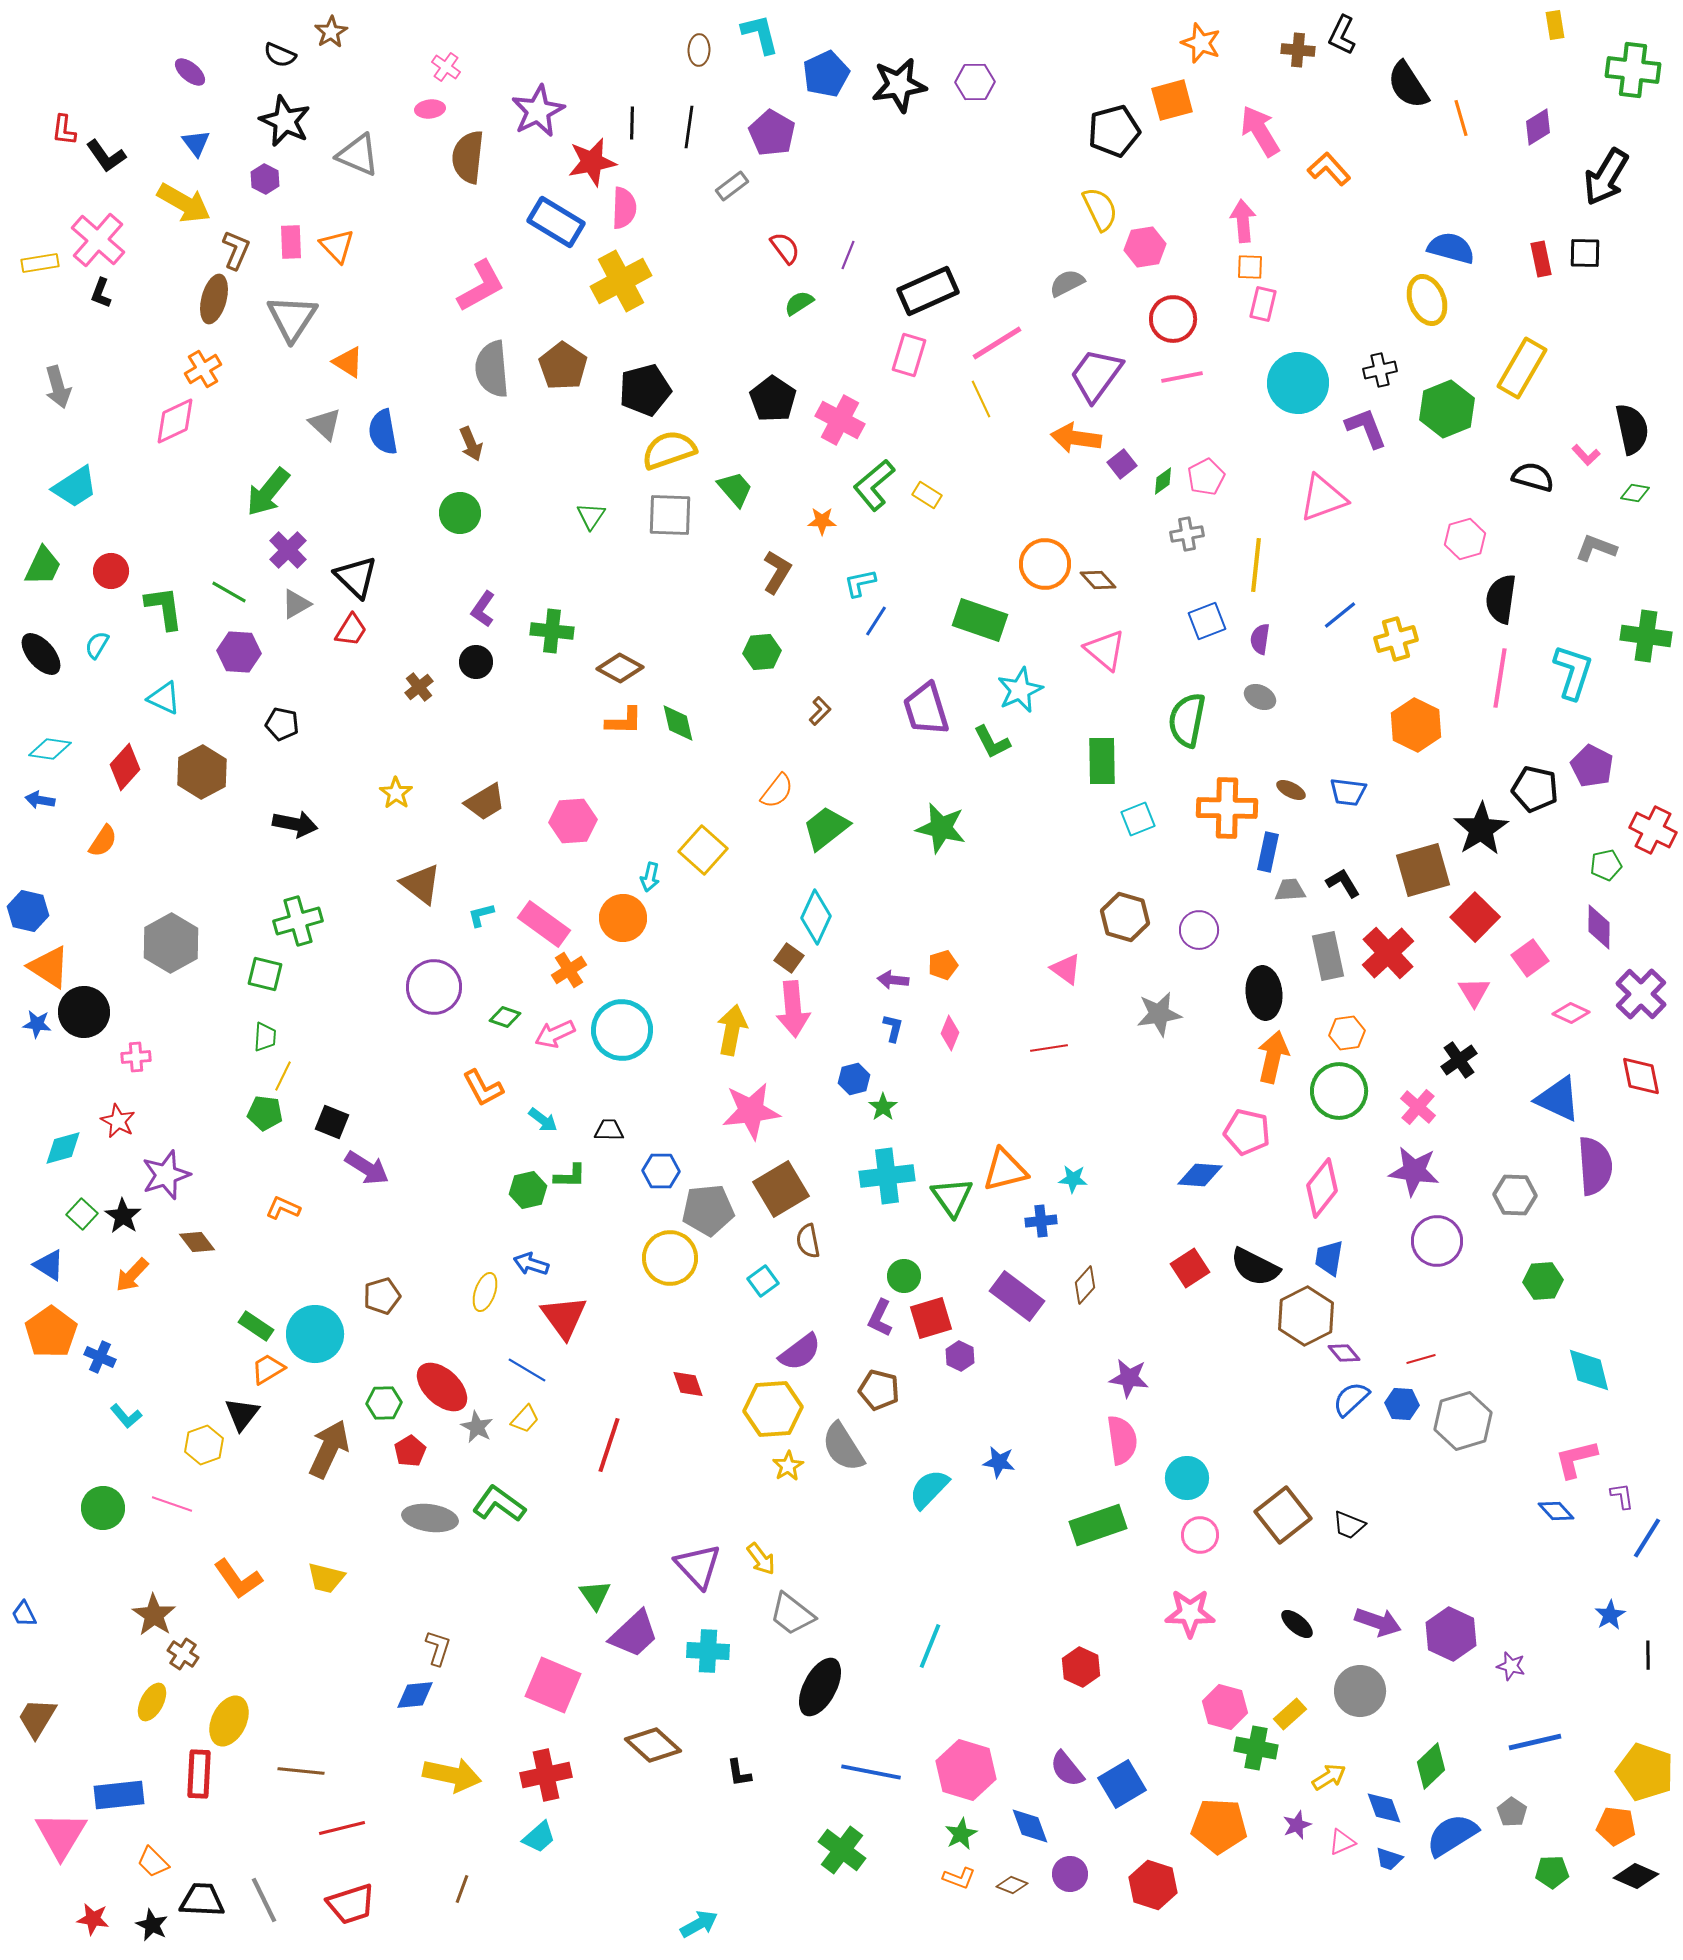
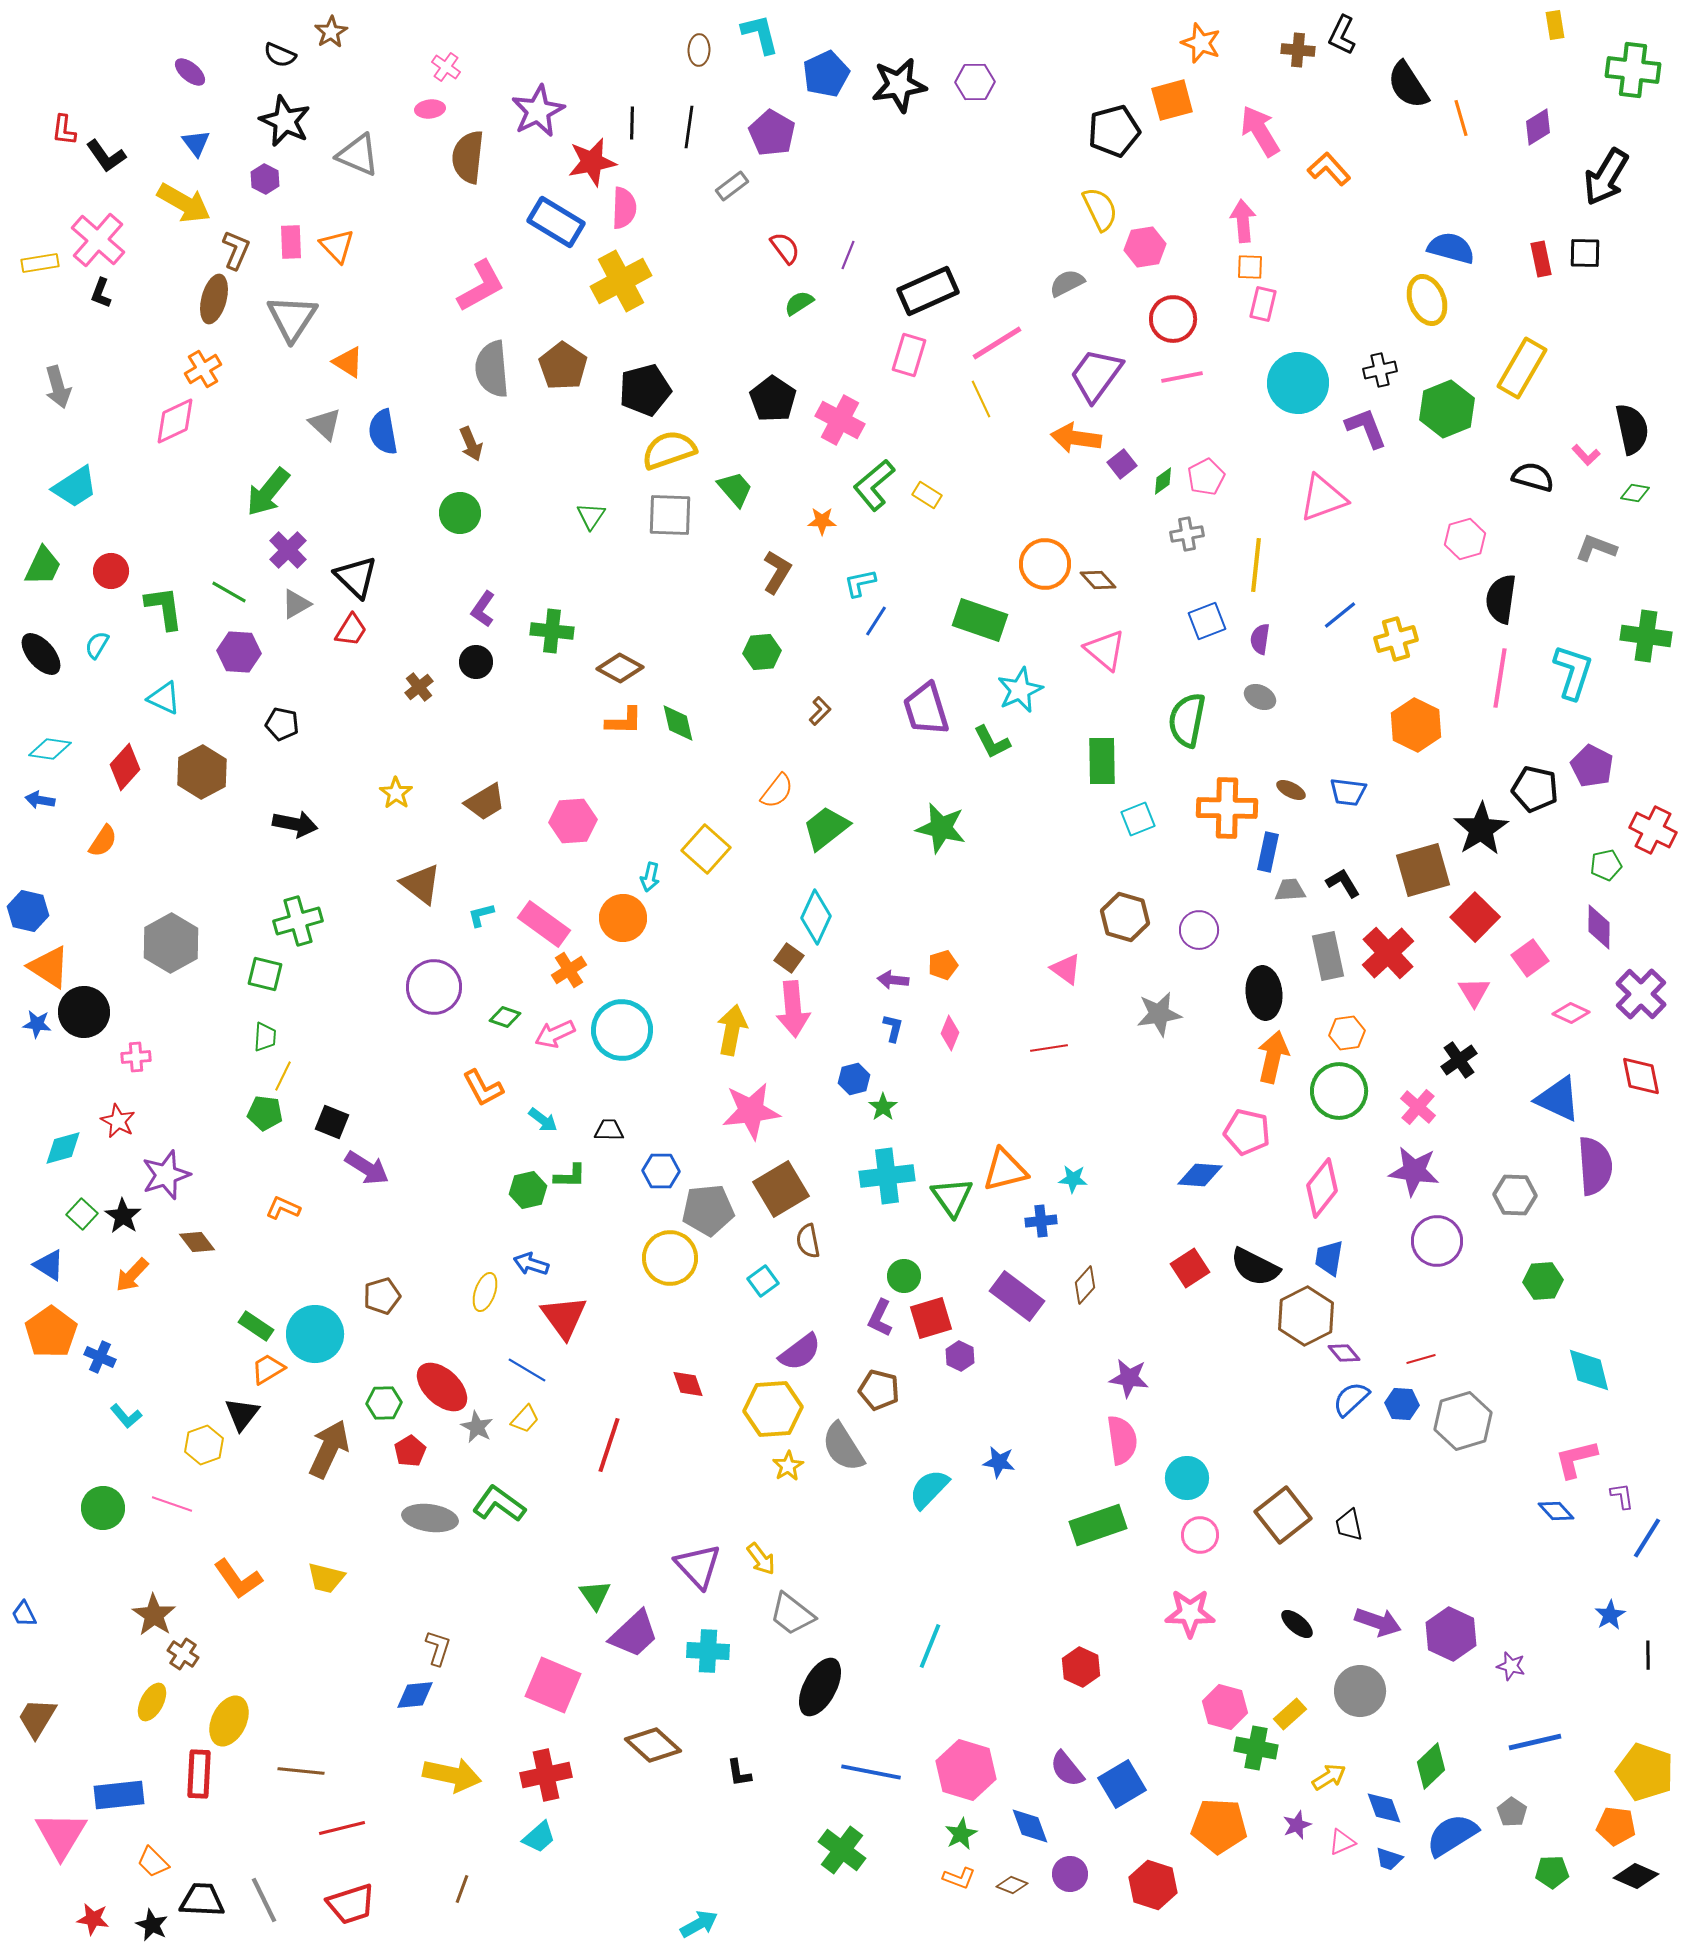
yellow square at (703, 850): moved 3 px right, 1 px up
black trapezoid at (1349, 1525): rotated 56 degrees clockwise
